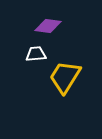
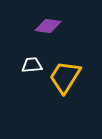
white trapezoid: moved 4 px left, 11 px down
